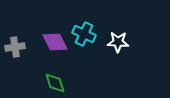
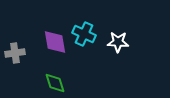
purple diamond: rotated 16 degrees clockwise
gray cross: moved 6 px down
